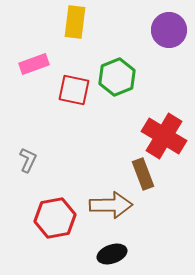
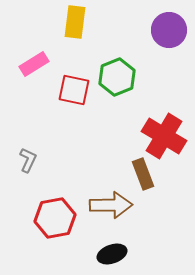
pink rectangle: rotated 12 degrees counterclockwise
